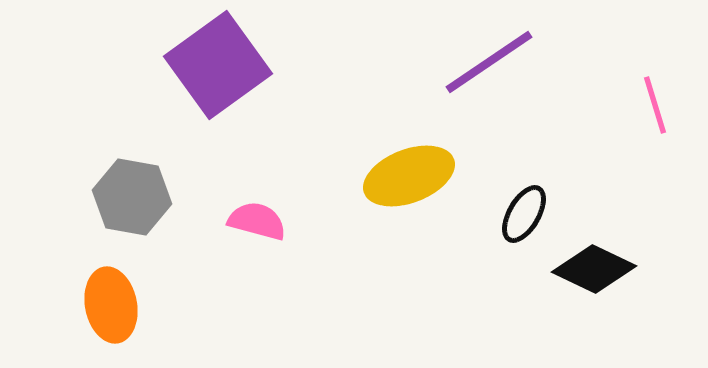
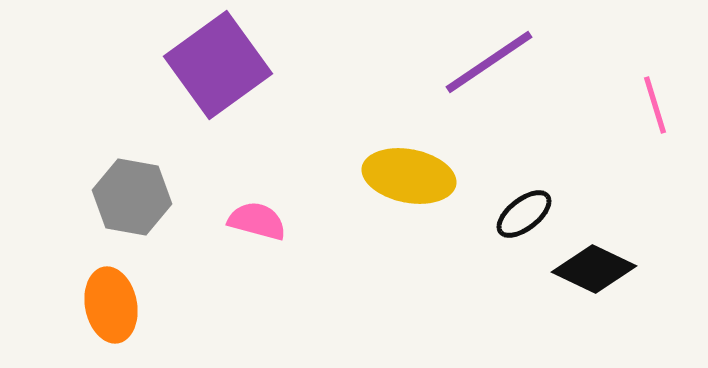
yellow ellipse: rotated 32 degrees clockwise
black ellipse: rotated 22 degrees clockwise
